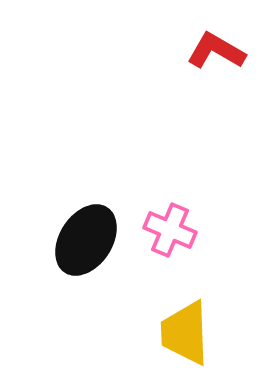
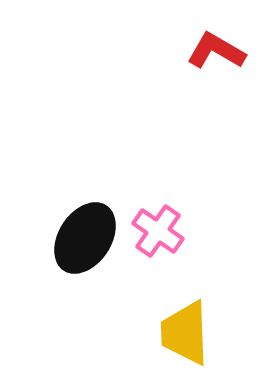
pink cross: moved 12 px left, 1 px down; rotated 12 degrees clockwise
black ellipse: moved 1 px left, 2 px up
